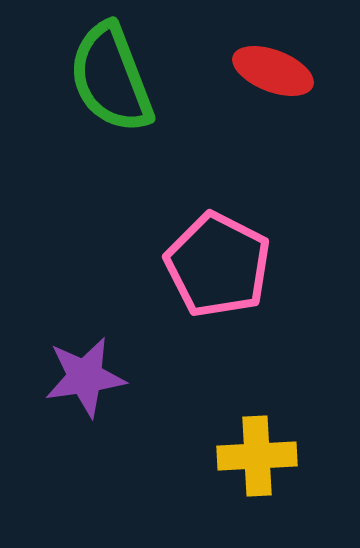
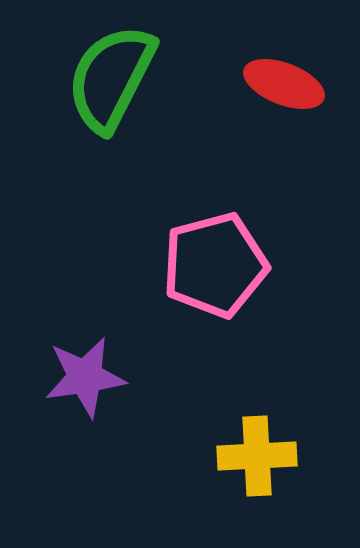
red ellipse: moved 11 px right, 13 px down
green semicircle: rotated 48 degrees clockwise
pink pentagon: moved 3 px left; rotated 30 degrees clockwise
